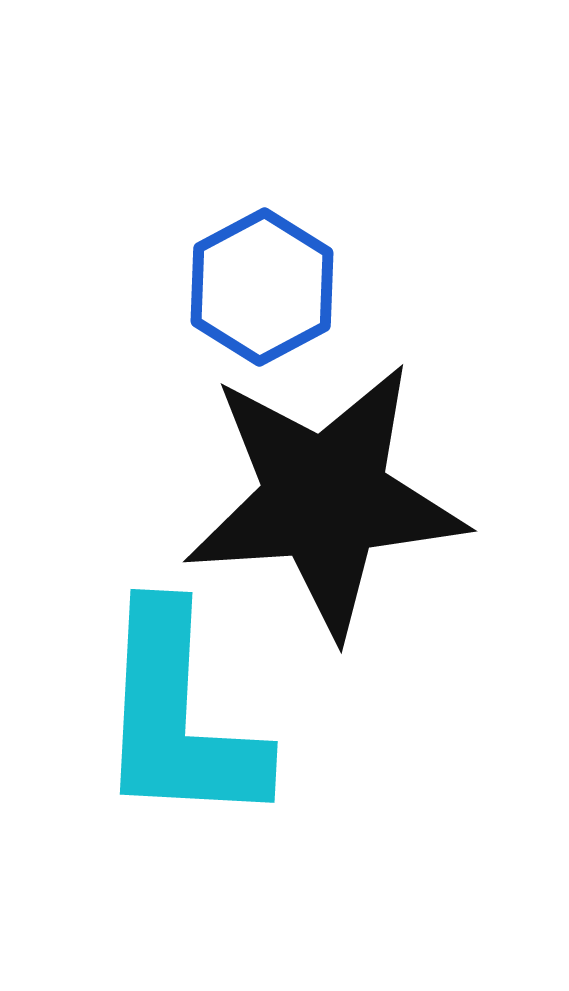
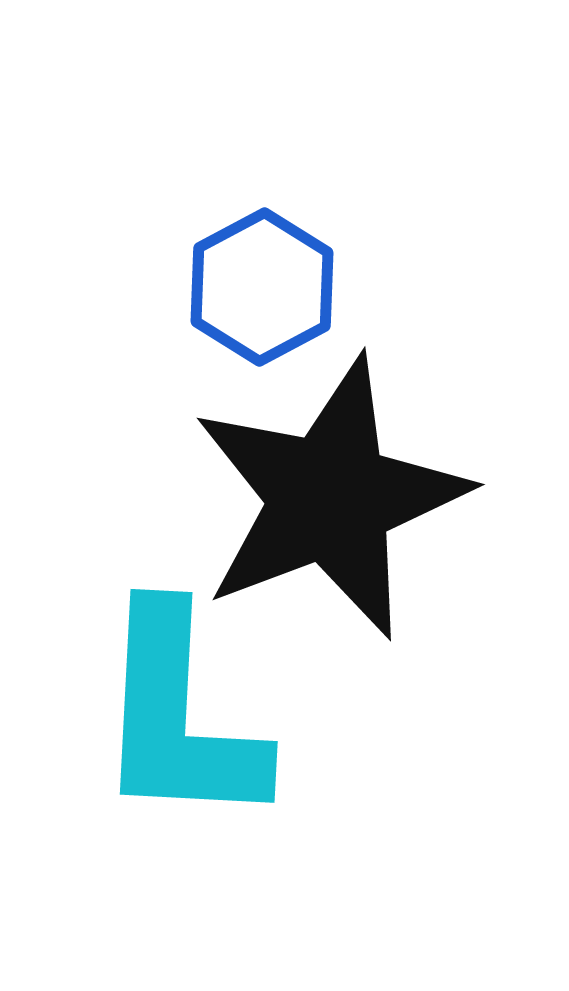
black star: moved 5 px right, 1 px up; rotated 17 degrees counterclockwise
